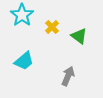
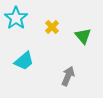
cyan star: moved 6 px left, 3 px down
green triangle: moved 4 px right; rotated 12 degrees clockwise
